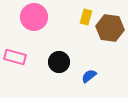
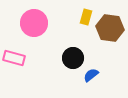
pink circle: moved 6 px down
pink rectangle: moved 1 px left, 1 px down
black circle: moved 14 px right, 4 px up
blue semicircle: moved 2 px right, 1 px up
